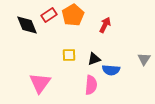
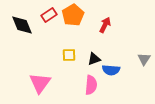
black diamond: moved 5 px left
